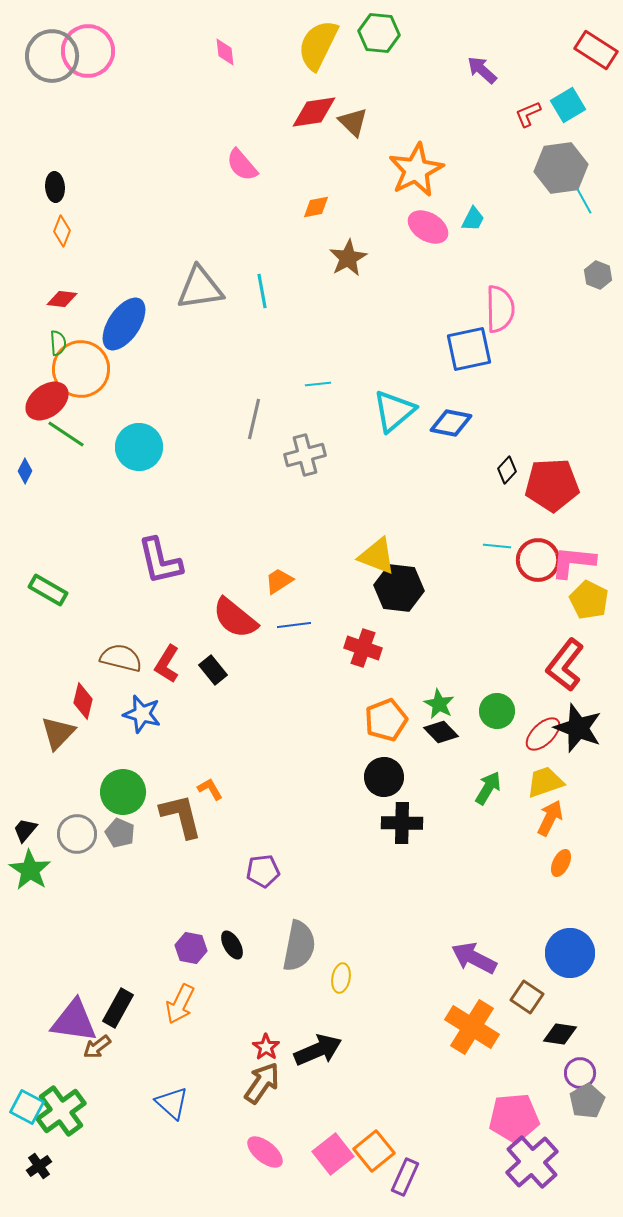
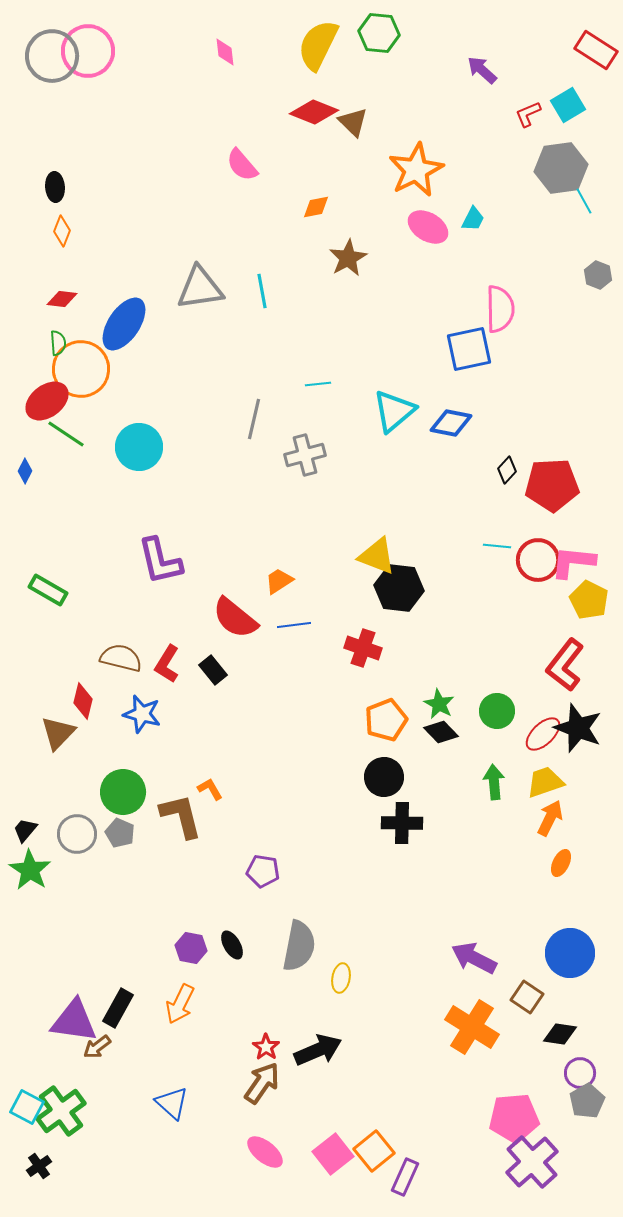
red diamond at (314, 112): rotated 30 degrees clockwise
green arrow at (488, 788): moved 6 px right, 6 px up; rotated 36 degrees counterclockwise
purple pentagon at (263, 871): rotated 16 degrees clockwise
